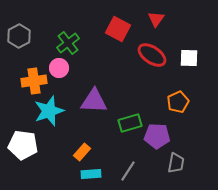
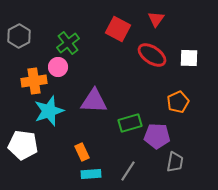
pink circle: moved 1 px left, 1 px up
orange rectangle: rotated 66 degrees counterclockwise
gray trapezoid: moved 1 px left, 1 px up
